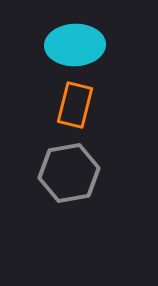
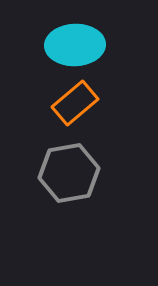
orange rectangle: moved 2 px up; rotated 36 degrees clockwise
